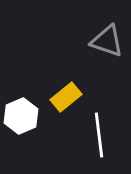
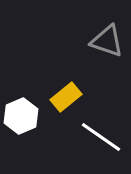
white line: moved 2 px right, 2 px down; rotated 48 degrees counterclockwise
